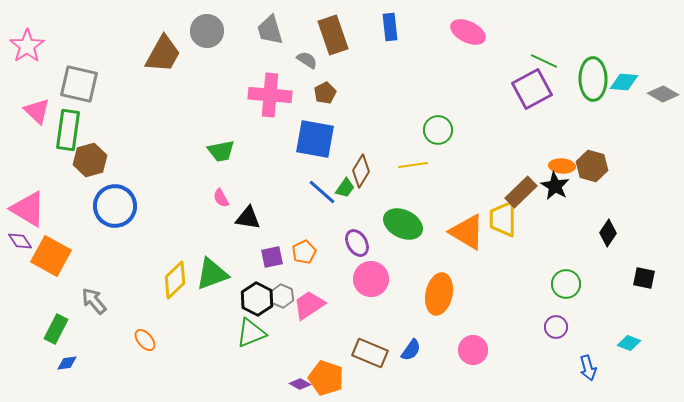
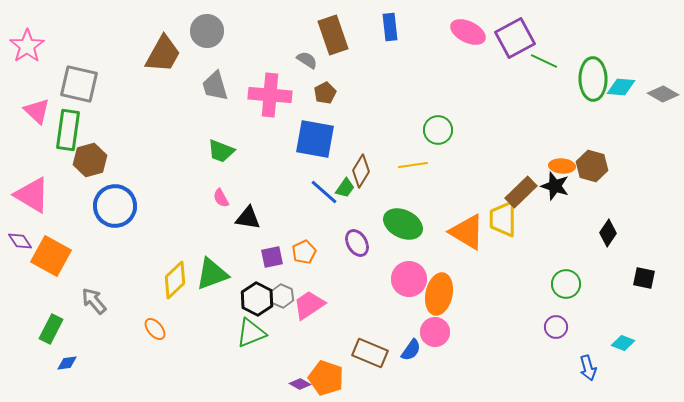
gray trapezoid at (270, 30): moved 55 px left, 56 px down
cyan diamond at (624, 82): moved 3 px left, 5 px down
purple square at (532, 89): moved 17 px left, 51 px up
green trapezoid at (221, 151): rotated 32 degrees clockwise
black star at (555, 186): rotated 12 degrees counterclockwise
blue line at (322, 192): moved 2 px right
pink triangle at (28, 209): moved 4 px right, 14 px up
pink circle at (371, 279): moved 38 px right
green rectangle at (56, 329): moved 5 px left
orange ellipse at (145, 340): moved 10 px right, 11 px up
cyan diamond at (629, 343): moved 6 px left
pink circle at (473, 350): moved 38 px left, 18 px up
